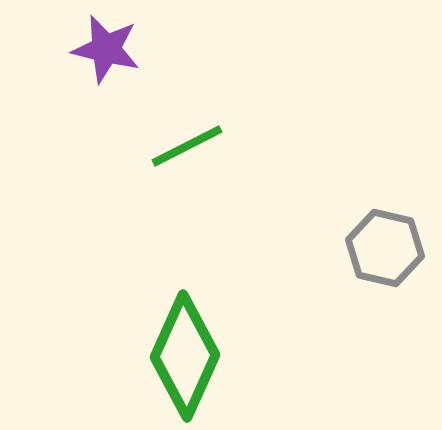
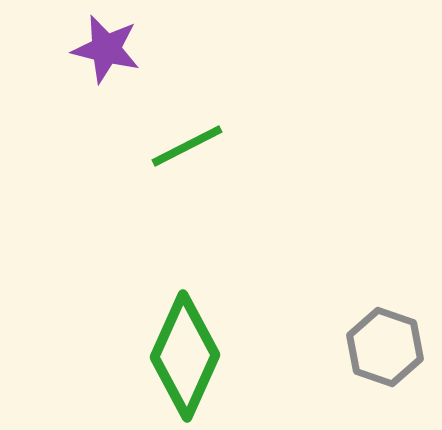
gray hexagon: moved 99 px down; rotated 6 degrees clockwise
